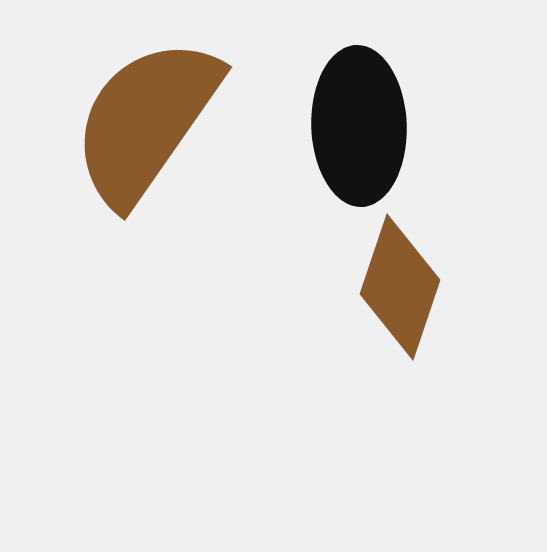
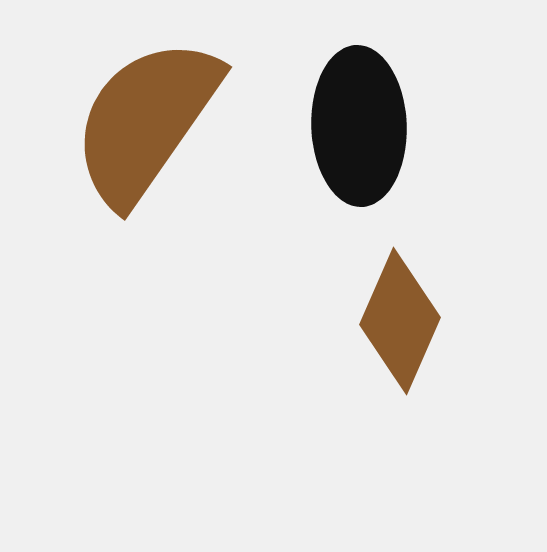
brown diamond: moved 34 px down; rotated 5 degrees clockwise
